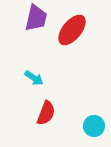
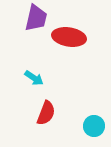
red ellipse: moved 3 px left, 7 px down; rotated 60 degrees clockwise
